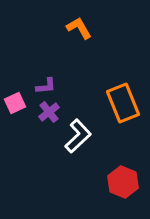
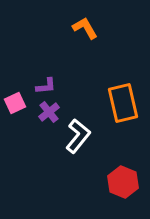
orange L-shape: moved 6 px right
orange rectangle: rotated 9 degrees clockwise
white L-shape: rotated 8 degrees counterclockwise
